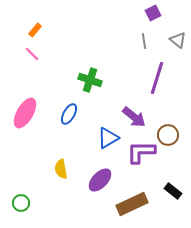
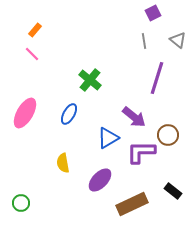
green cross: rotated 20 degrees clockwise
yellow semicircle: moved 2 px right, 6 px up
